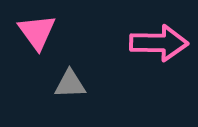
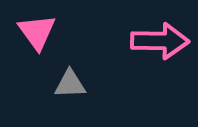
pink arrow: moved 1 px right, 2 px up
